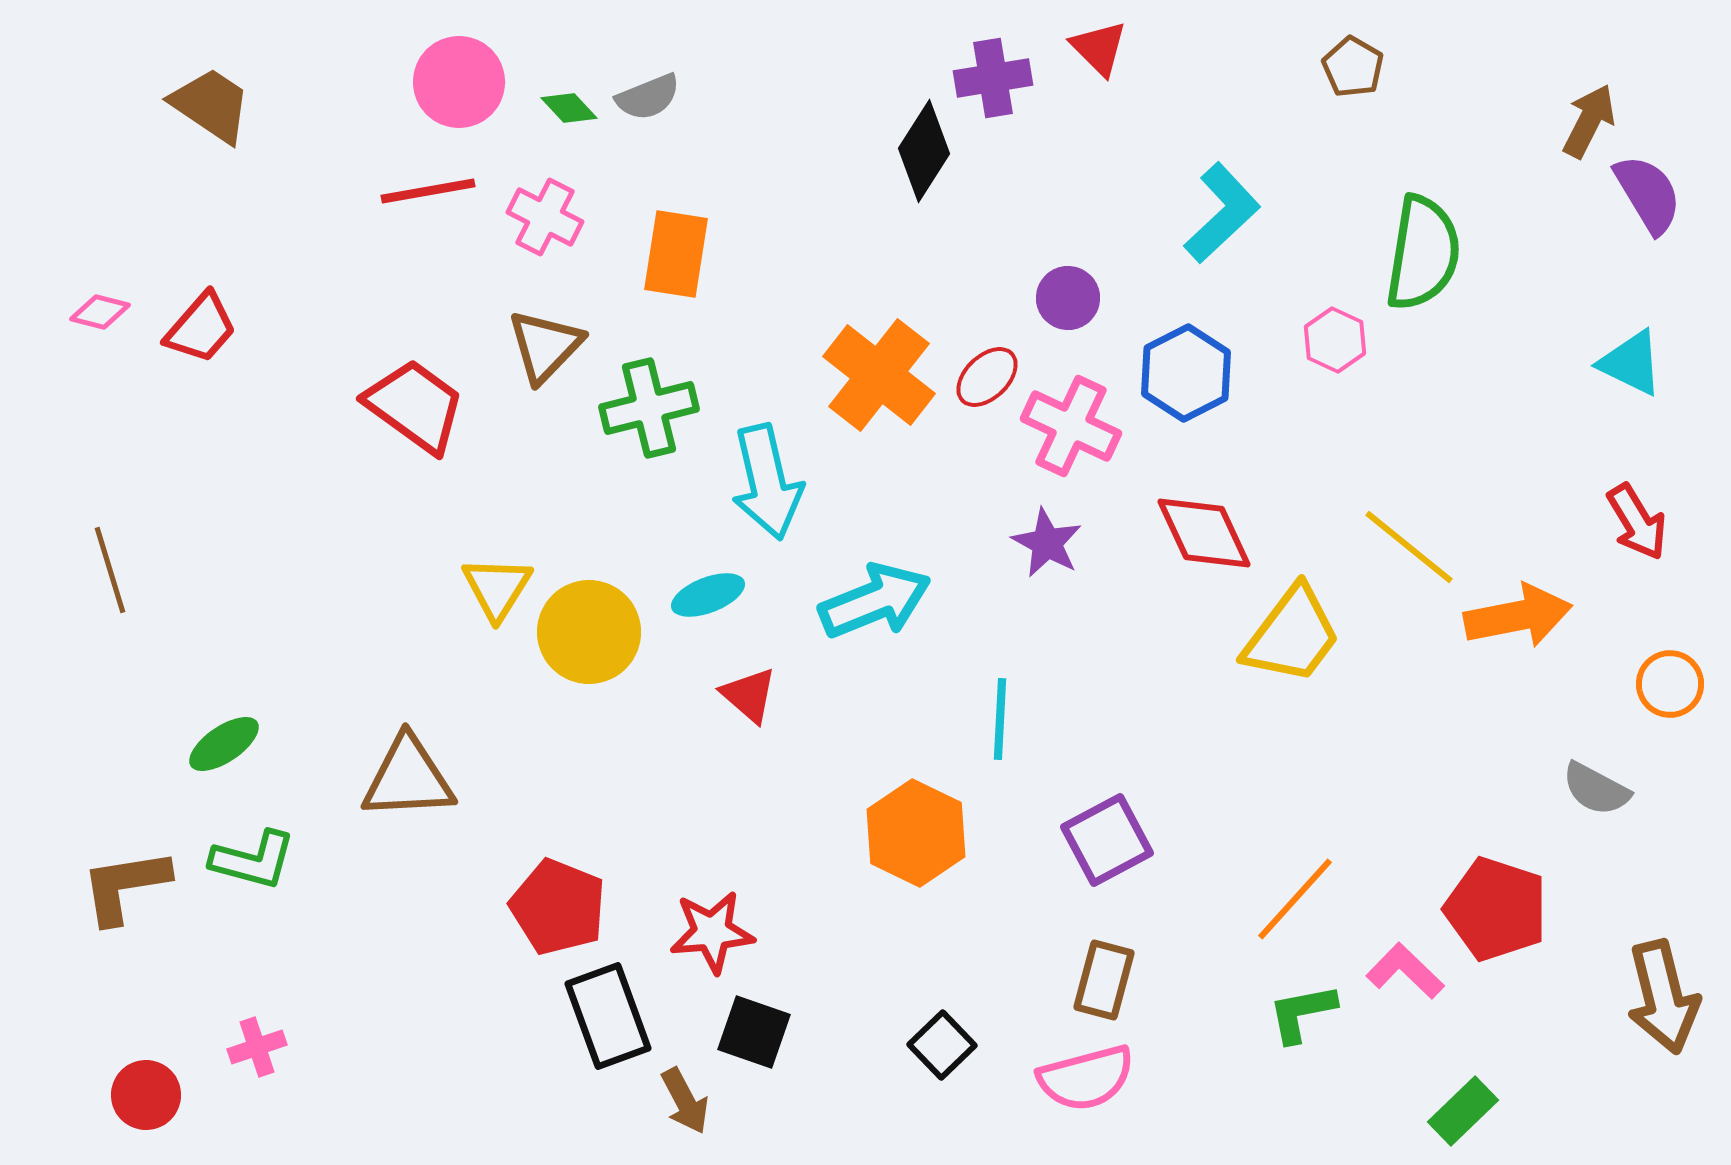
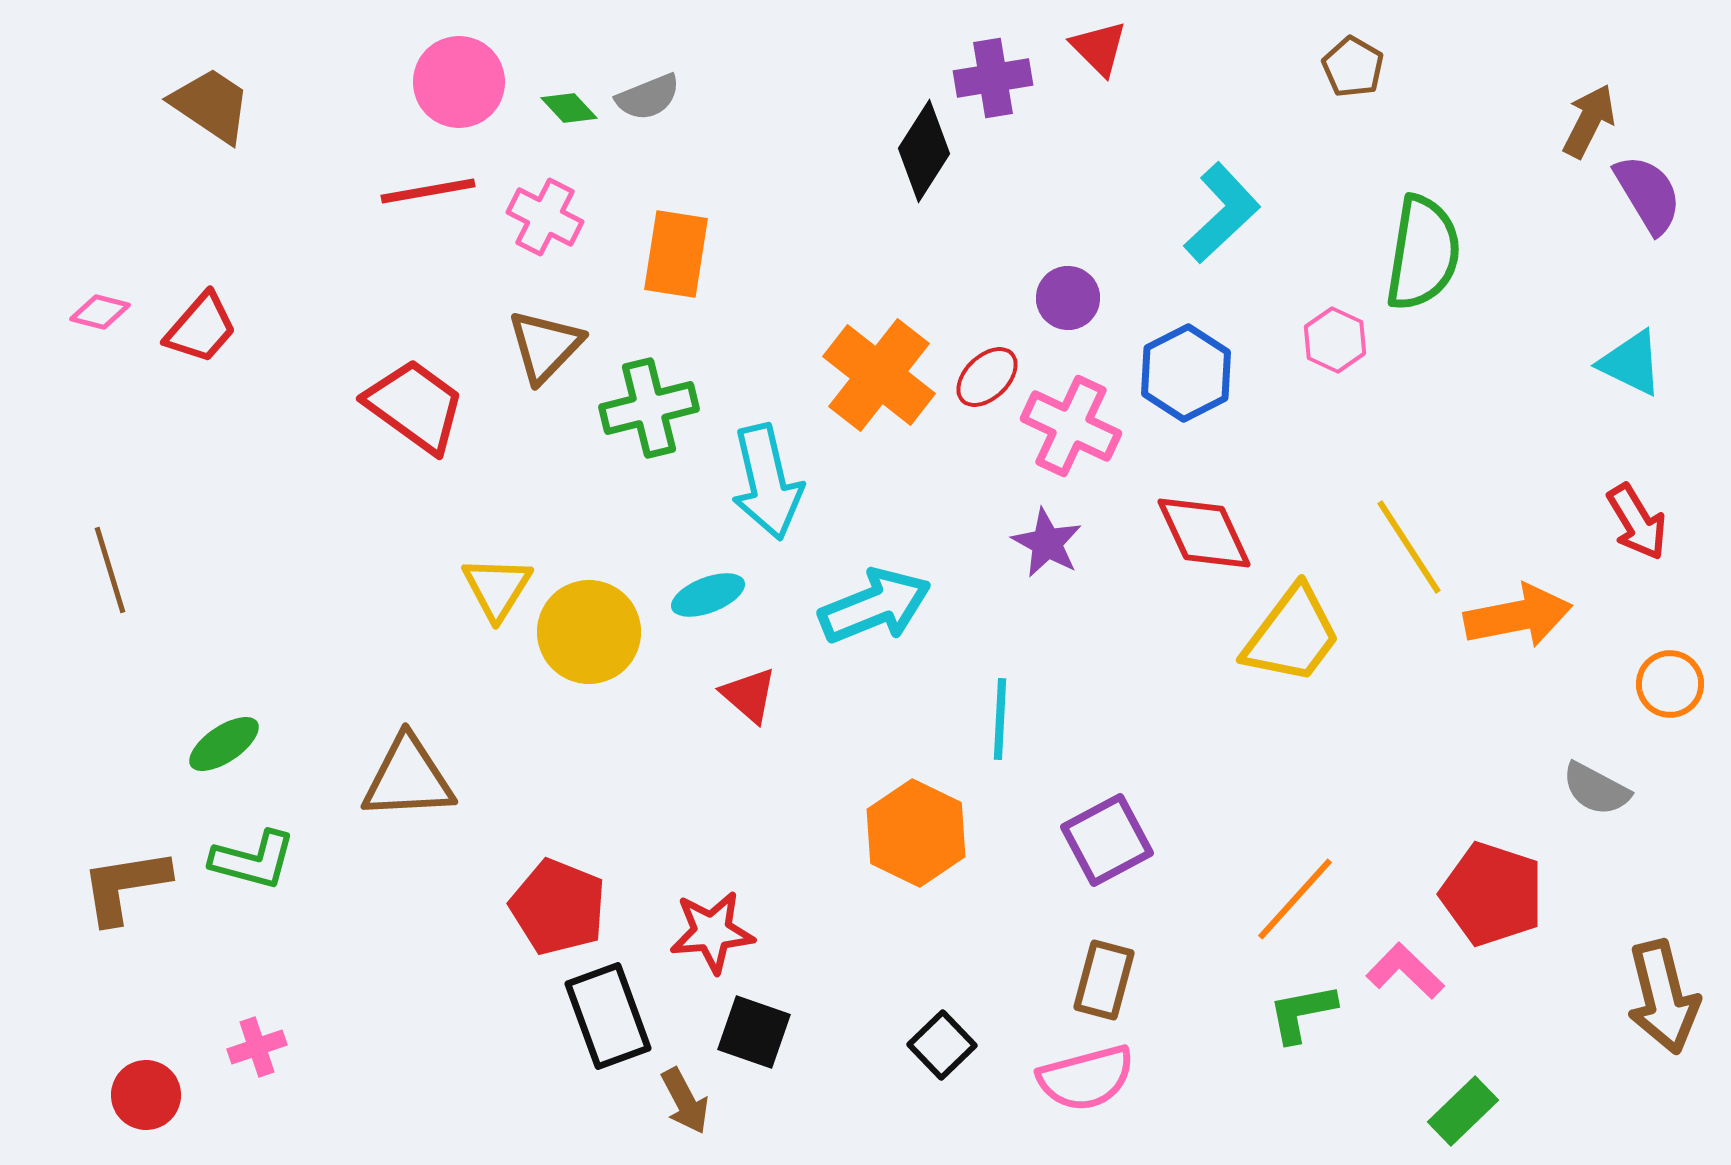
yellow line at (1409, 547): rotated 18 degrees clockwise
cyan arrow at (875, 601): moved 5 px down
red pentagon at (1496, 909): moved 4 px left, 15 px up
